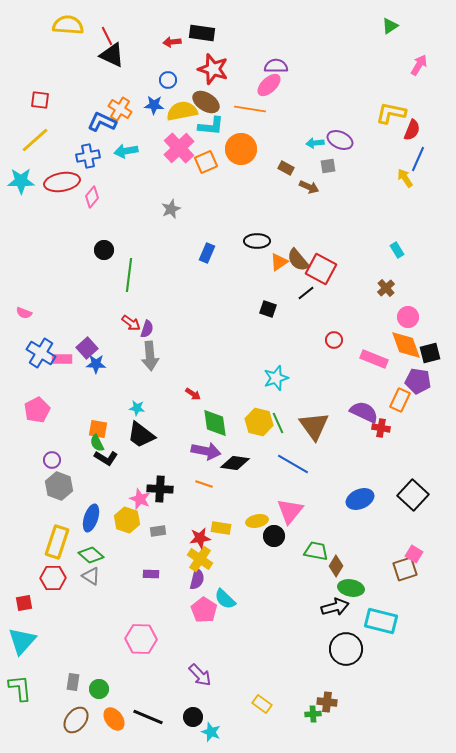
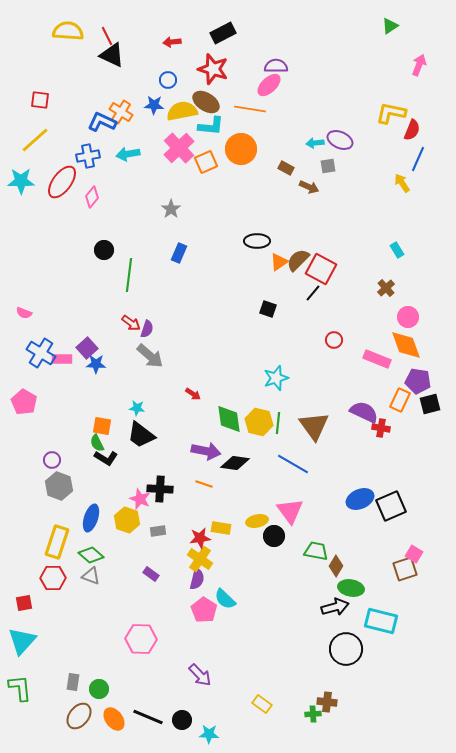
yellow semicircle at (68, 25): moved 6 px down
black rectangle at (202, 33): moved 21 px right; rotated 35 degrees counterclockwise
pink arrow at (419, 65): rotated 10 degrees counterclockwise
orange cross at (120, 109): moved 1 px right, 3 px down
cyan arrow at (126, 151): moved 2 px right, 3 px down
yellow arrow at (405, 178): moved 3 px left, 5 px down
red ellipse at (62, 182): rotated 44 degrees counterclockwise
gray star at (171, 209): rotated 12 degrees counterclockwise
blue rectangle at (207, 253): moved 28 px left
brown semicircle at (298, 260): rotated 85 degrees clockwise
black line at (306, 293): moved 7 px right; rotated 12 degrees counterclockwise
black square at (430, 353): moved 51 px down
gray arrow at (150, 356): rotated 44 degrees counterclockwise
pink rectangle at (374, 359): moved 3 px right
pink pentagon at (37, 410): moved 13 px left, 8 px up; rotated 15 degrees counterclockwise
green diamond at (215, 423): moved 14 px right, 4 px up
green line at (278, 423): rotated 30 degrees clockwise
orange square at (98, 429): moved 4 px right, 3 px up
black square at (413, 495): moved 22 px left, 11 px down; rotated 24 degrees clockwise
pink triangle at (290, 511): rotated 16 degrees counterclockwise
purple rectangle at (151, 574): rotated 35 degrees clockwise
gray triangle at (91, 576): rotated 12 degrees counterclockwise
black circle at (193, 717): moved 11 px left, 3 px down
brown ellipse at (76, 720): moved 3 px right, 4 px up
cyan star at (211, 732): moved 2 px left, 2 px down; rotated 18 degrees counterclockwise
